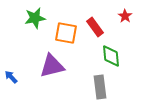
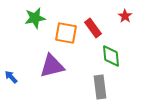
red rectangle: moved 2 px left, 1 px down
